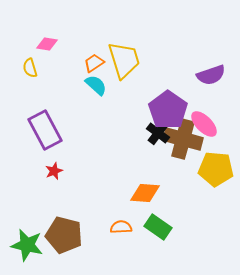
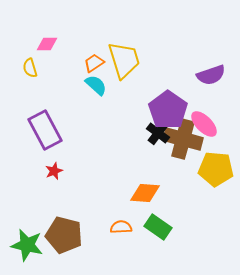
pink diamond: rotated 10 degrees counterclockwise
